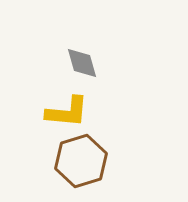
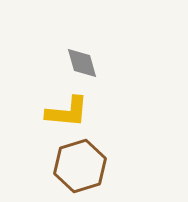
brown hexagon: moved 1 px left, 5 px down
